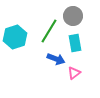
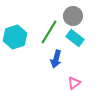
green line: moved 1 px down
cyan rectangle: moved 5 px up; rotated 42 degrees counterclockwise
blue arrow: rotated 84 degrees clockwise
pink triangle: moved 10 px down
